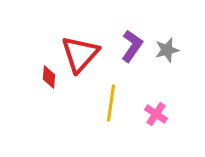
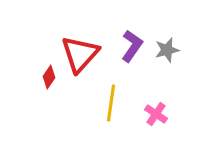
red diamond: rotated 30 degrees clockwise
